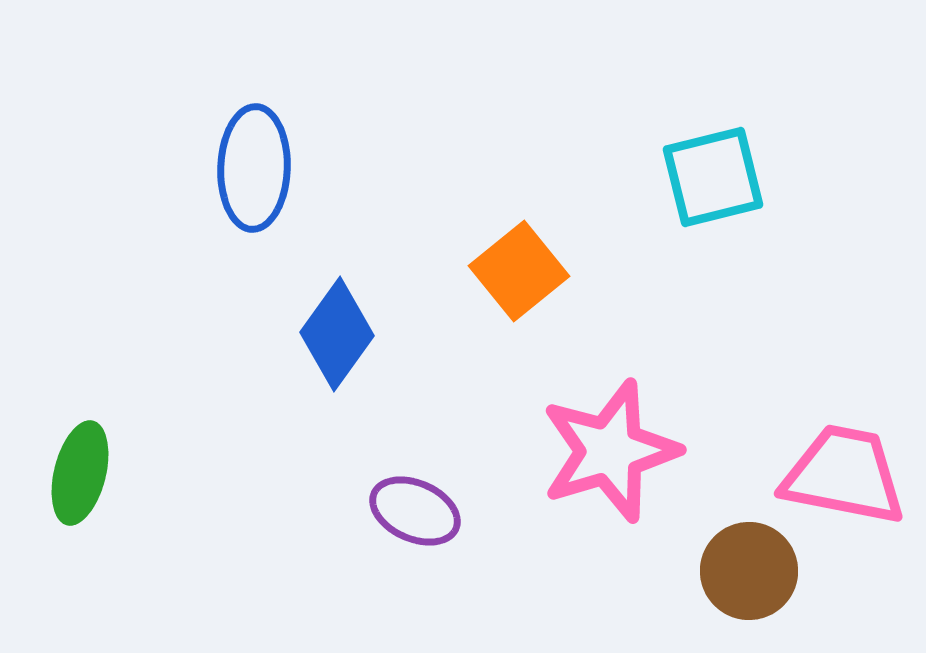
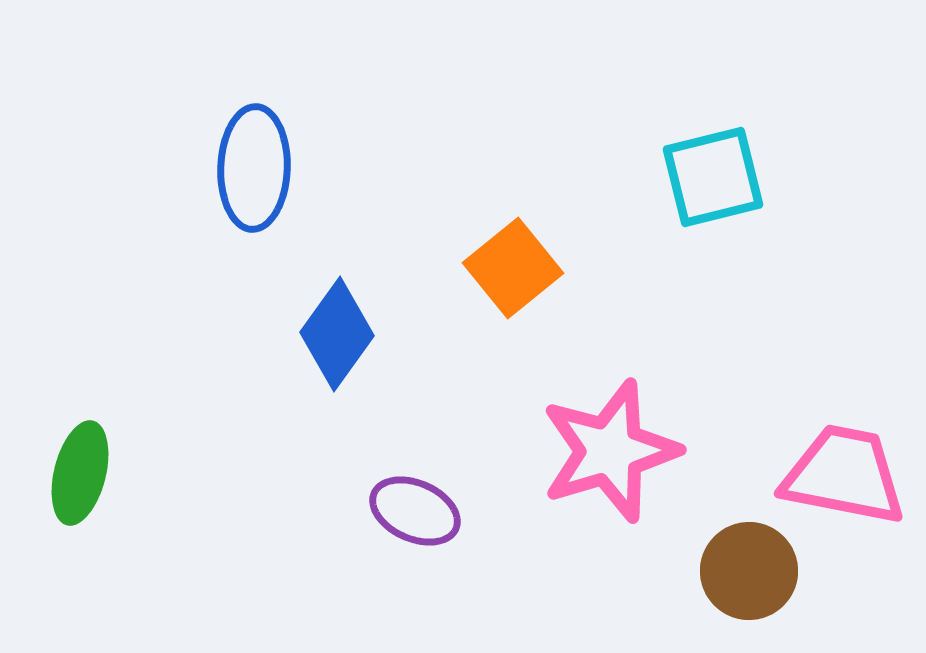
orange square: moved 6 px left, 3 px up
